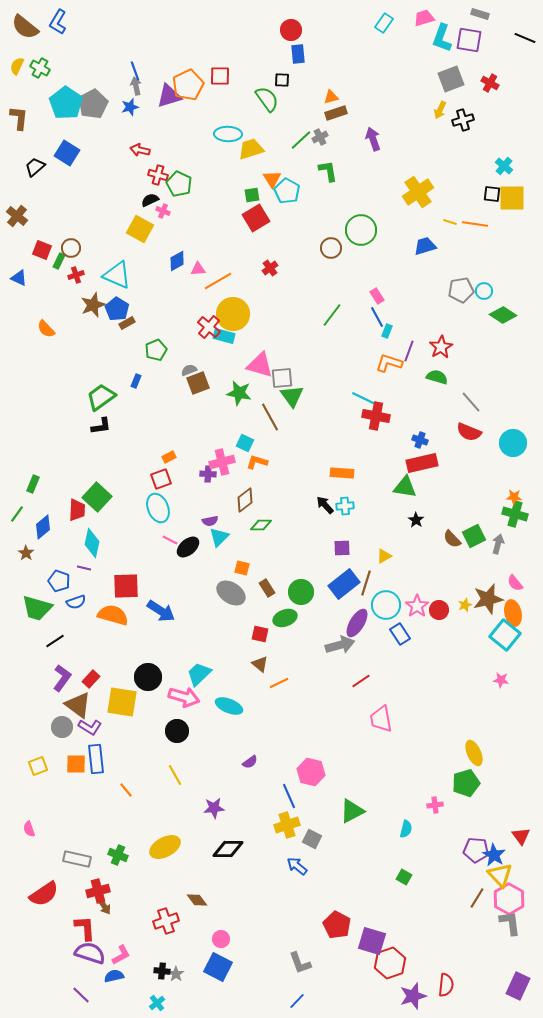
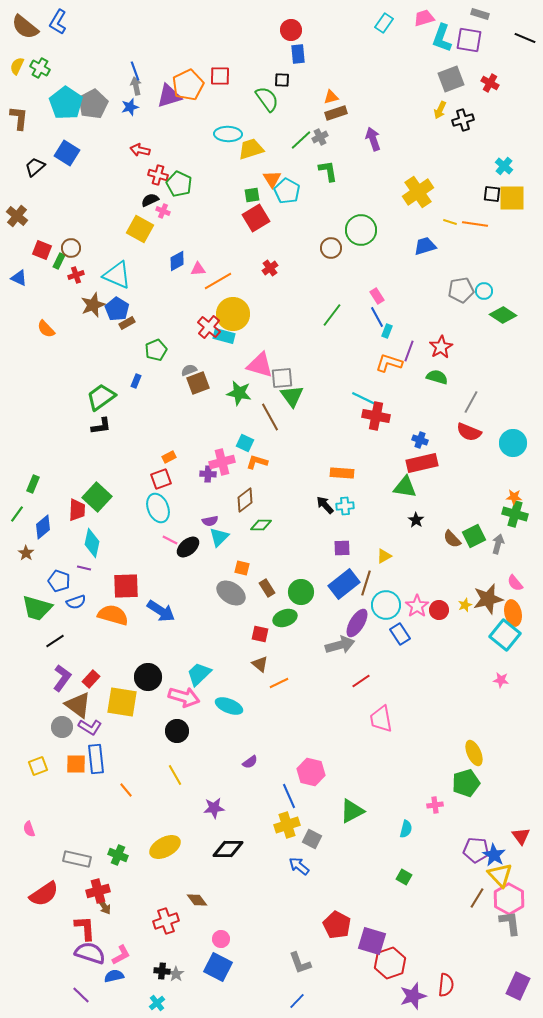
gray line at (471, 402): rotated 70 degrees clockwise
blue arrow at (297, 866): moved 2 px right
